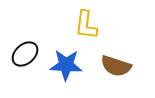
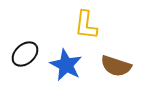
blue star: rotated 24 degrees clockwise
